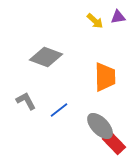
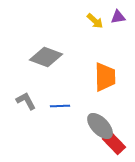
blue line: moved 1 px right, 4 px up; rotated 36 degrees clockwise
